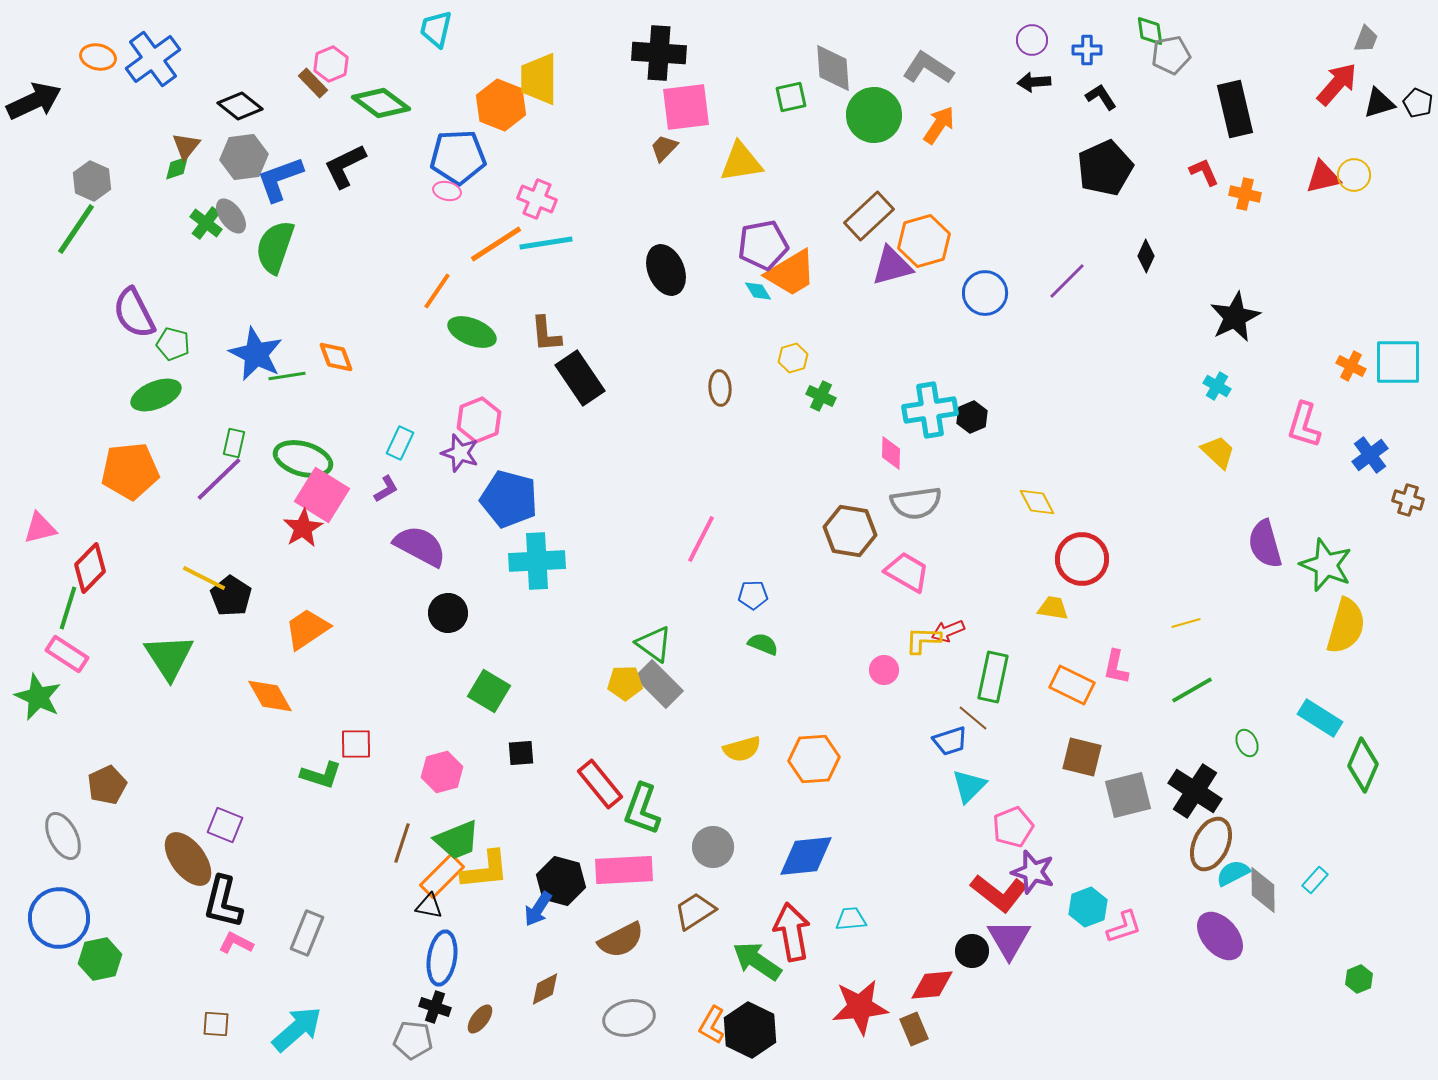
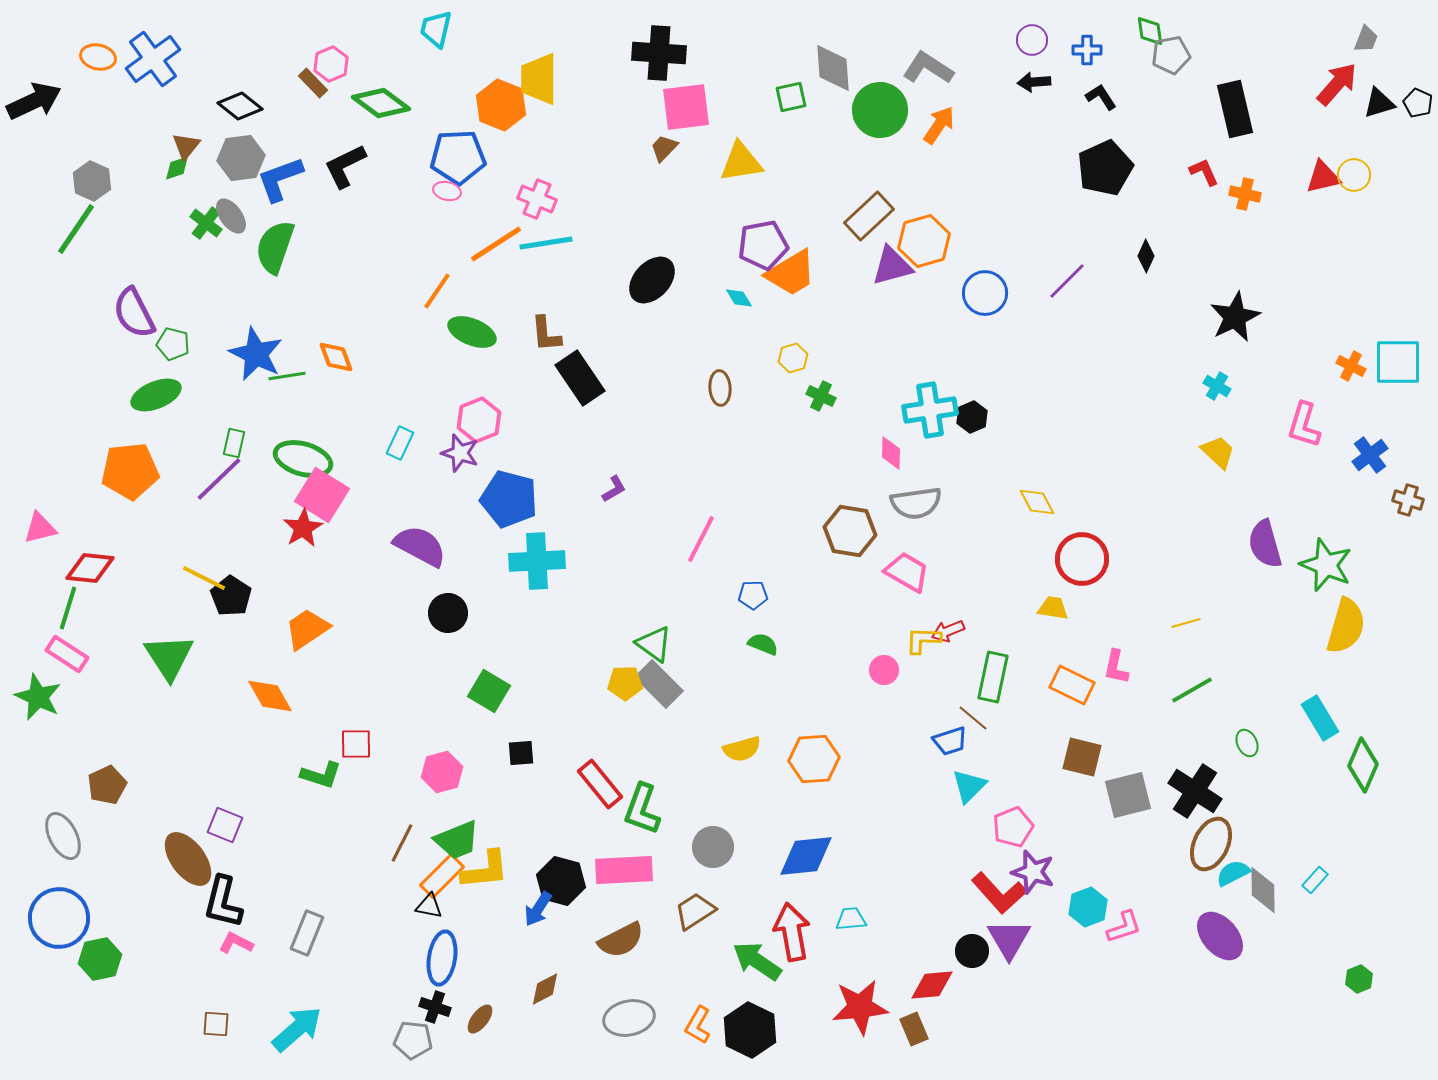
green circle at (874, 115): moved 6 px right, 5 px up
gray hexagon at (244, 157): moved 3 px left, 1 px down
black ellipse at (666, 270): moved 14 px left, 10 px down; rotated 66 degrees clockwise
cyan diamond at (758, 291): moved 19 px left, 7 px down
purple L-shape at (386, 489): moved 228 px right
red diamond at (90, 568): rotated 51 degrees clockwise
cyan rectangle at (1320, 718): rotated 27 degrees clockwise
brown line at (402, 843): rotated 9 degrees clockwise
red L-shape at (999, 893): rotated 10 degrees clockwise
orange L-shape at (712, 1025): moved 14 px left
